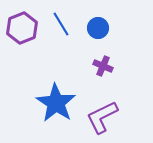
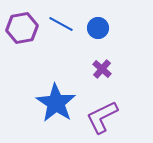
blue line: rotated 30 degrees counterclockwise
purple hexagon: rotated 12 degrees clockwise
purple cross: moved 1 px left, 3 px down; rotated 18 degrees clockwise
